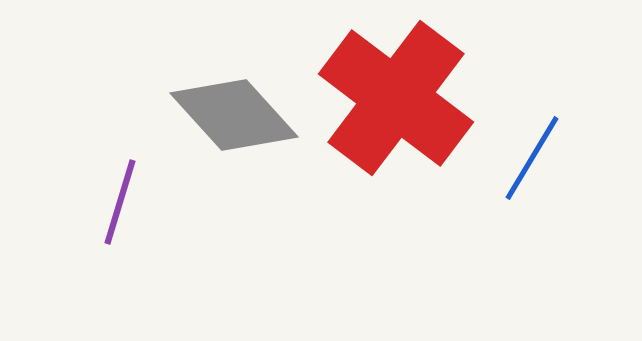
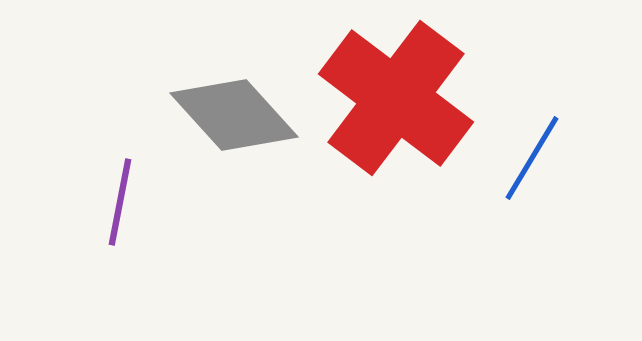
purple line: rotated 6 degrees counterclockwise
